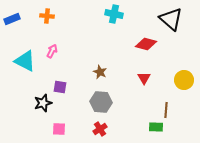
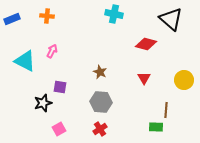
pink square: rotated 32 degrees counterclockwise
